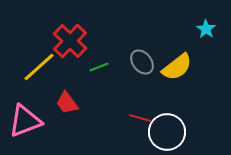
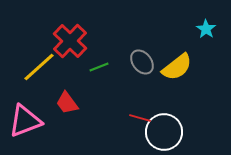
white circle: moved 3 px left
